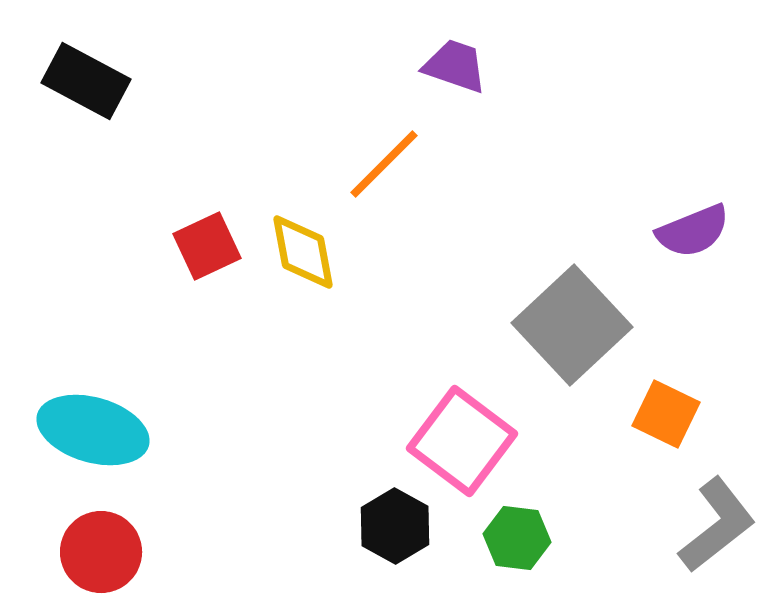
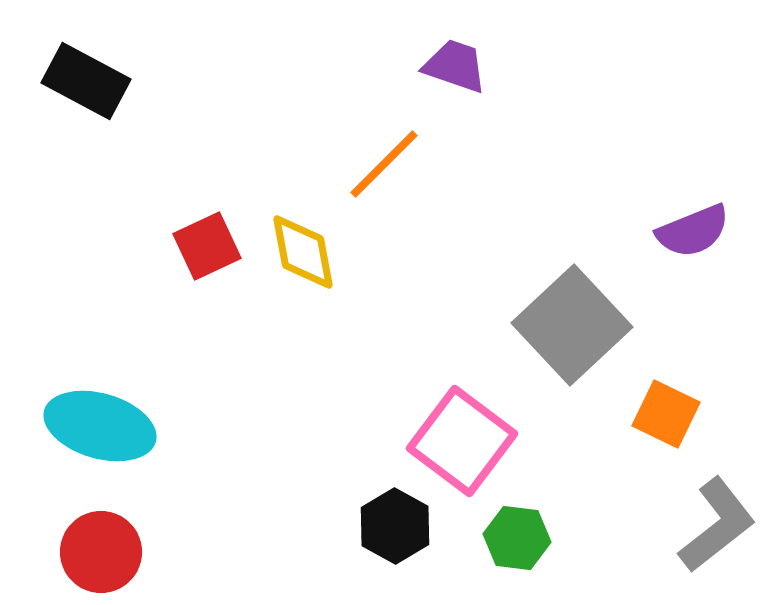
cyan ellipse: moved 7 px right, 4 px up
